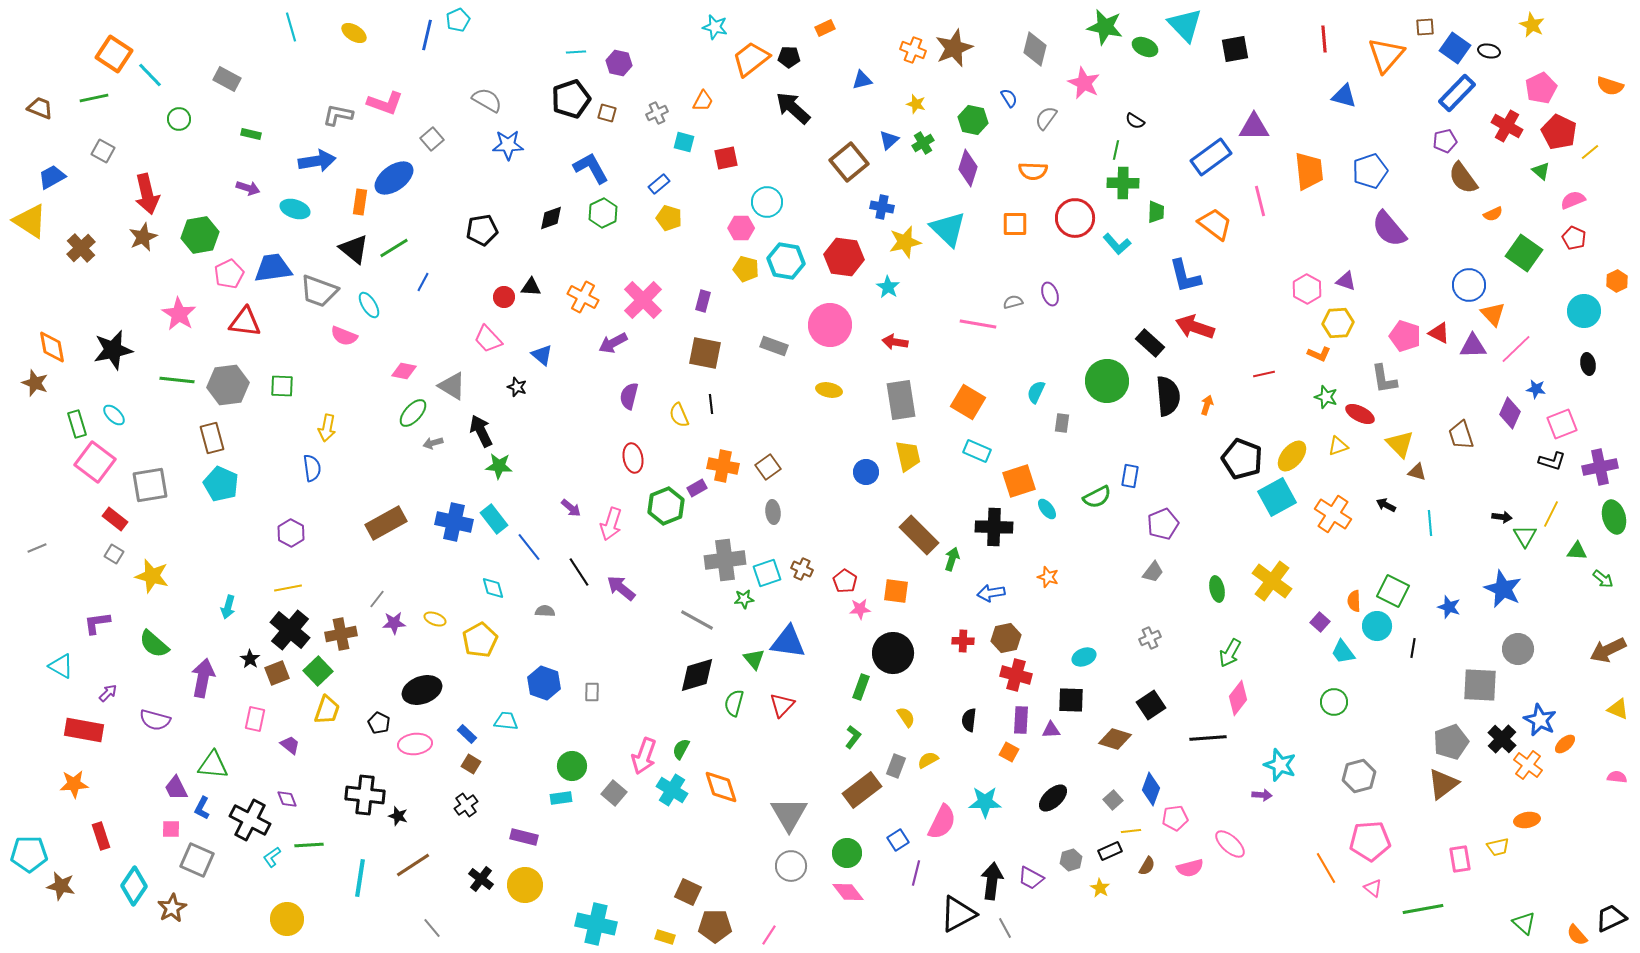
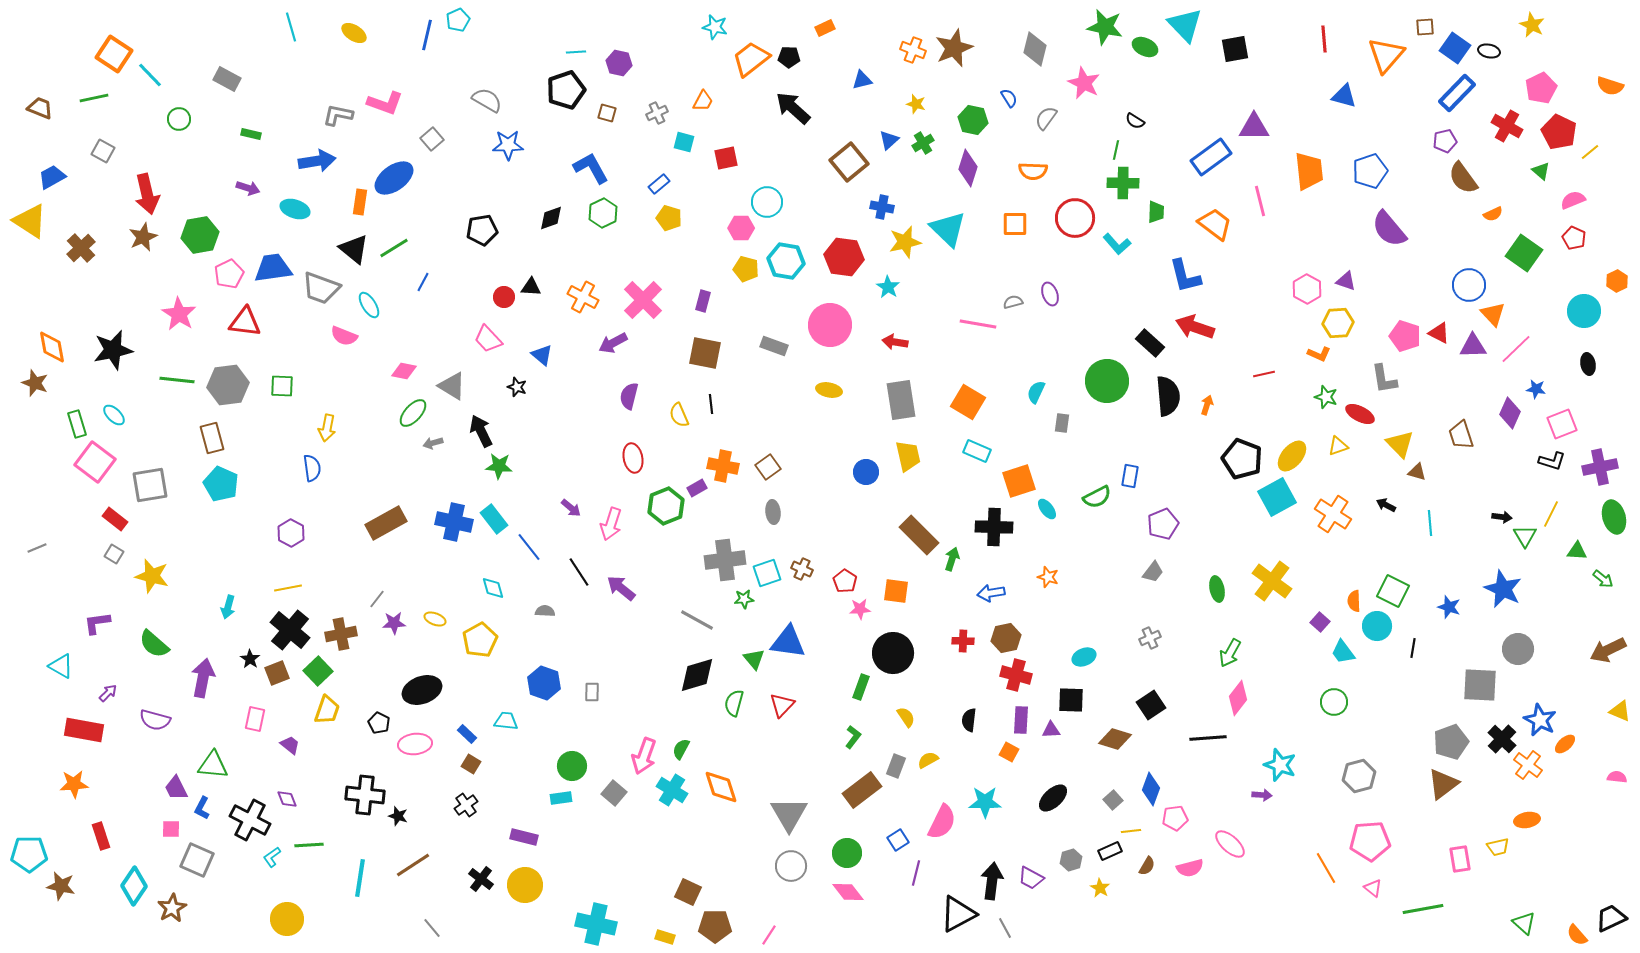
black pentagon at (571, 99): moved 5 px left, 9 px up
gray trapezoid at (319, 291): moved 2 px right, 3 px up
yellow triangle at (1618, 709): moved 2 px right, 2 px down
